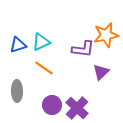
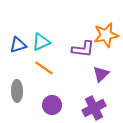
purple triangle: moved 2 px down
purple cross: moved 17 px right; rotated 20 degrees clockwise
